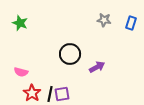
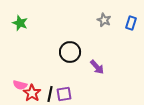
gray star: rotated 16 degrees clockwise
black circle: moved 2 px up
purple arrow: rotated 77 degrees clockwise
pink semicircle: moved 1 px left, 13 px down
purple square: moved 2 px right
